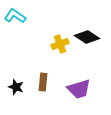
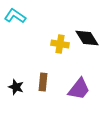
black diamond: moved 1 px down; rotated 25 degrees clockwise
yellow cross: rotated 30 degrees clockwise
purple trapezoid: rotated 35 degrees counterclockwise
